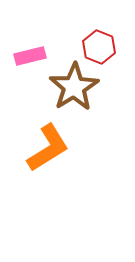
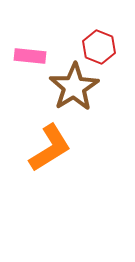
pink rectangle: rotated 20 degrees clockwise
orange L-shape: moved 2 px right
